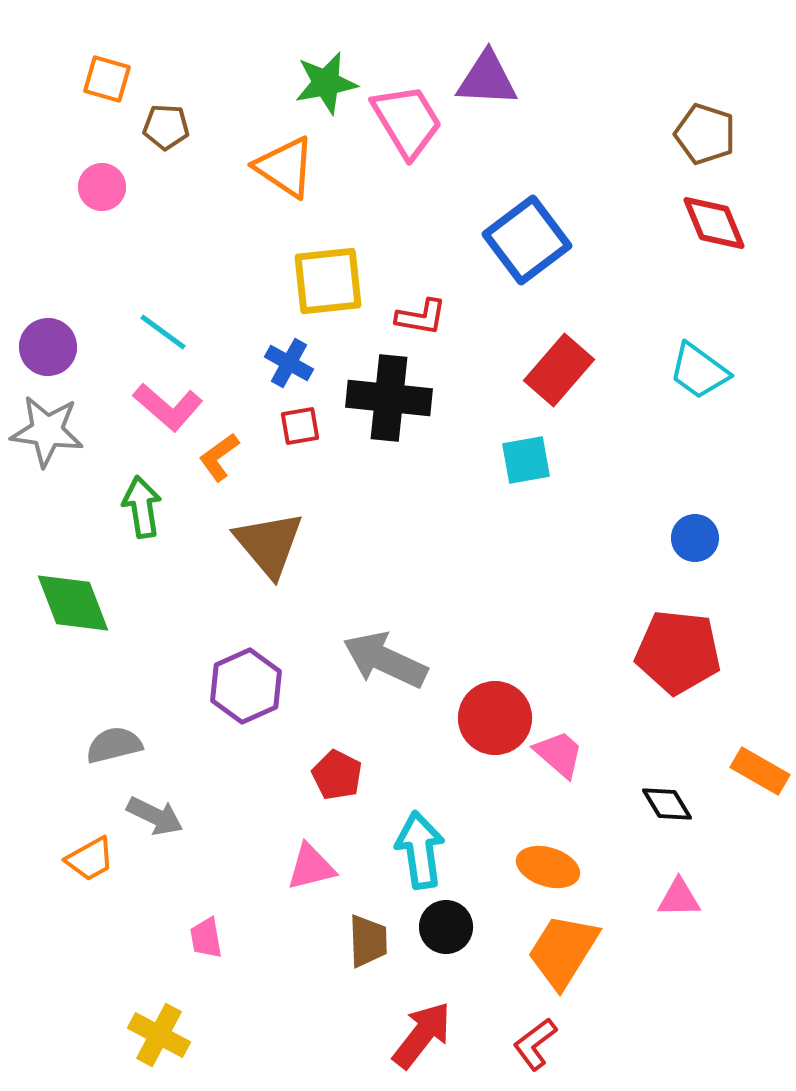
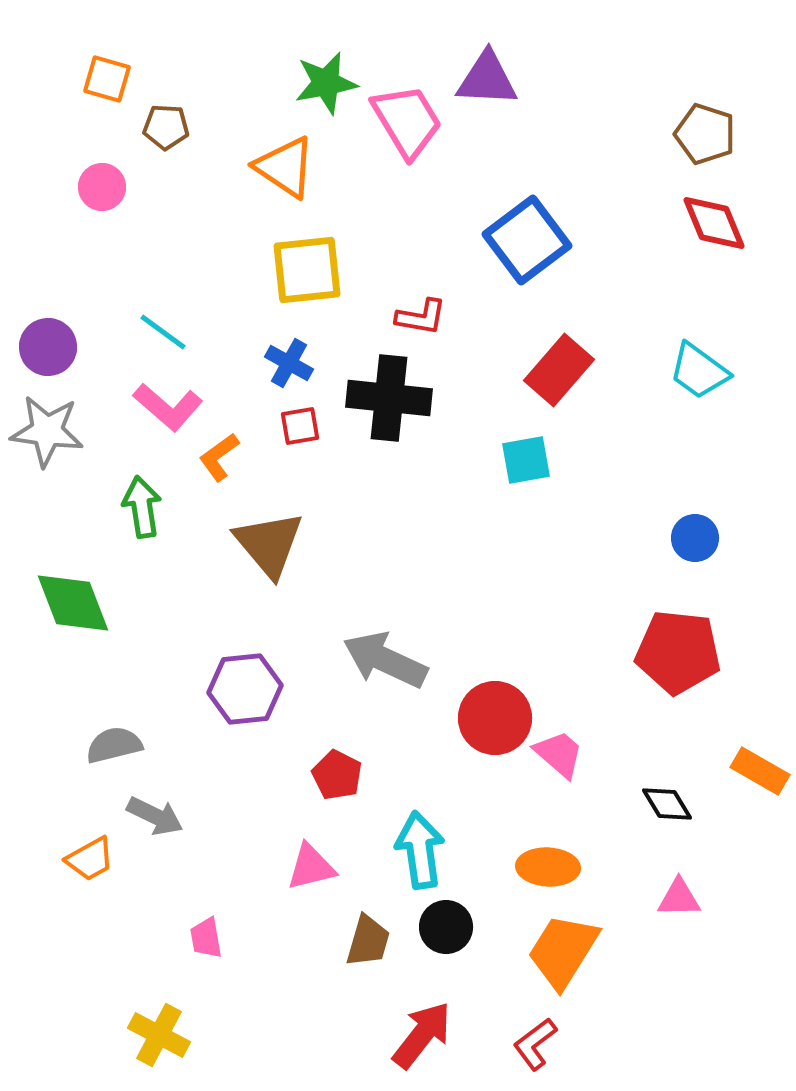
yellow square at (328, 281): moved 21 px left, 11 px up
purple hexagon at (246, 686): moved 1 px left, 3 px down; rotated 18 degrees clockwise
orange ellipse at (548, 867): rotated 14 degrees counterclockwise
brown trapezoid at (368, 941): rotated 18 degrees clockwise
